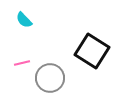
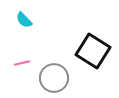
black square: moved 1 px right
gray circle: moved 4 px right
